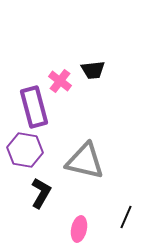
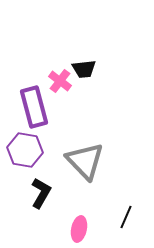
black trapezoid: moved 9 px left, 1 px up
gray triangle: rotated 33 degrees clockwise
